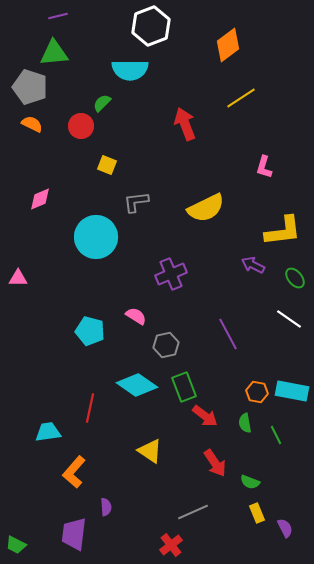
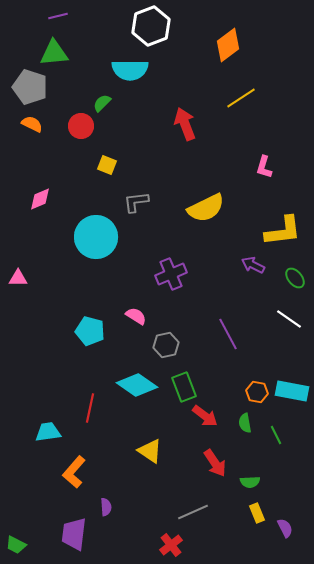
green semicircle at (250, 482): rotated 24 degrees counterclockwise
